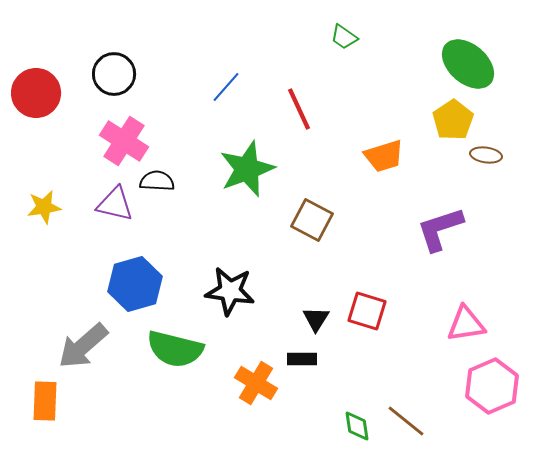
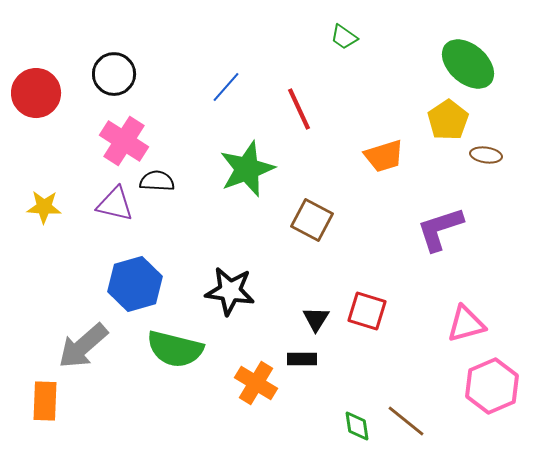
yellow pentagon: moved 5 px left
yellow star: rotated 12 degrees clockwise
pink triangle: rotated 6 degrees counterclockwise
